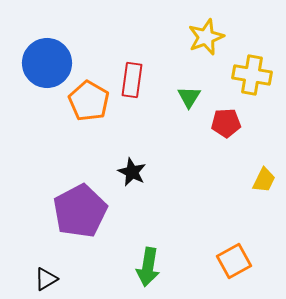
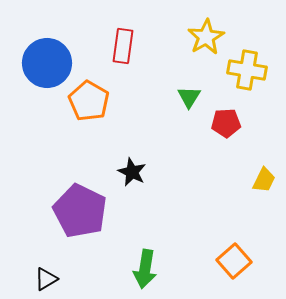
yellow star: rotated 9 degrees counterclockwise
yellow cross: moved 5 px left, 5 px up
red rectangle: moved 9 px left, 34 px up
purple pentagon: rotated 18 degrees counterclockwise
orange square: rotated 12 degrees counterclockwise
green arrow: moved 3 px left, 2 px down
